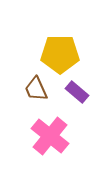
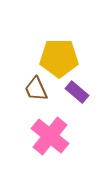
yellow pentagon: moved 1 px left, 4 px down
